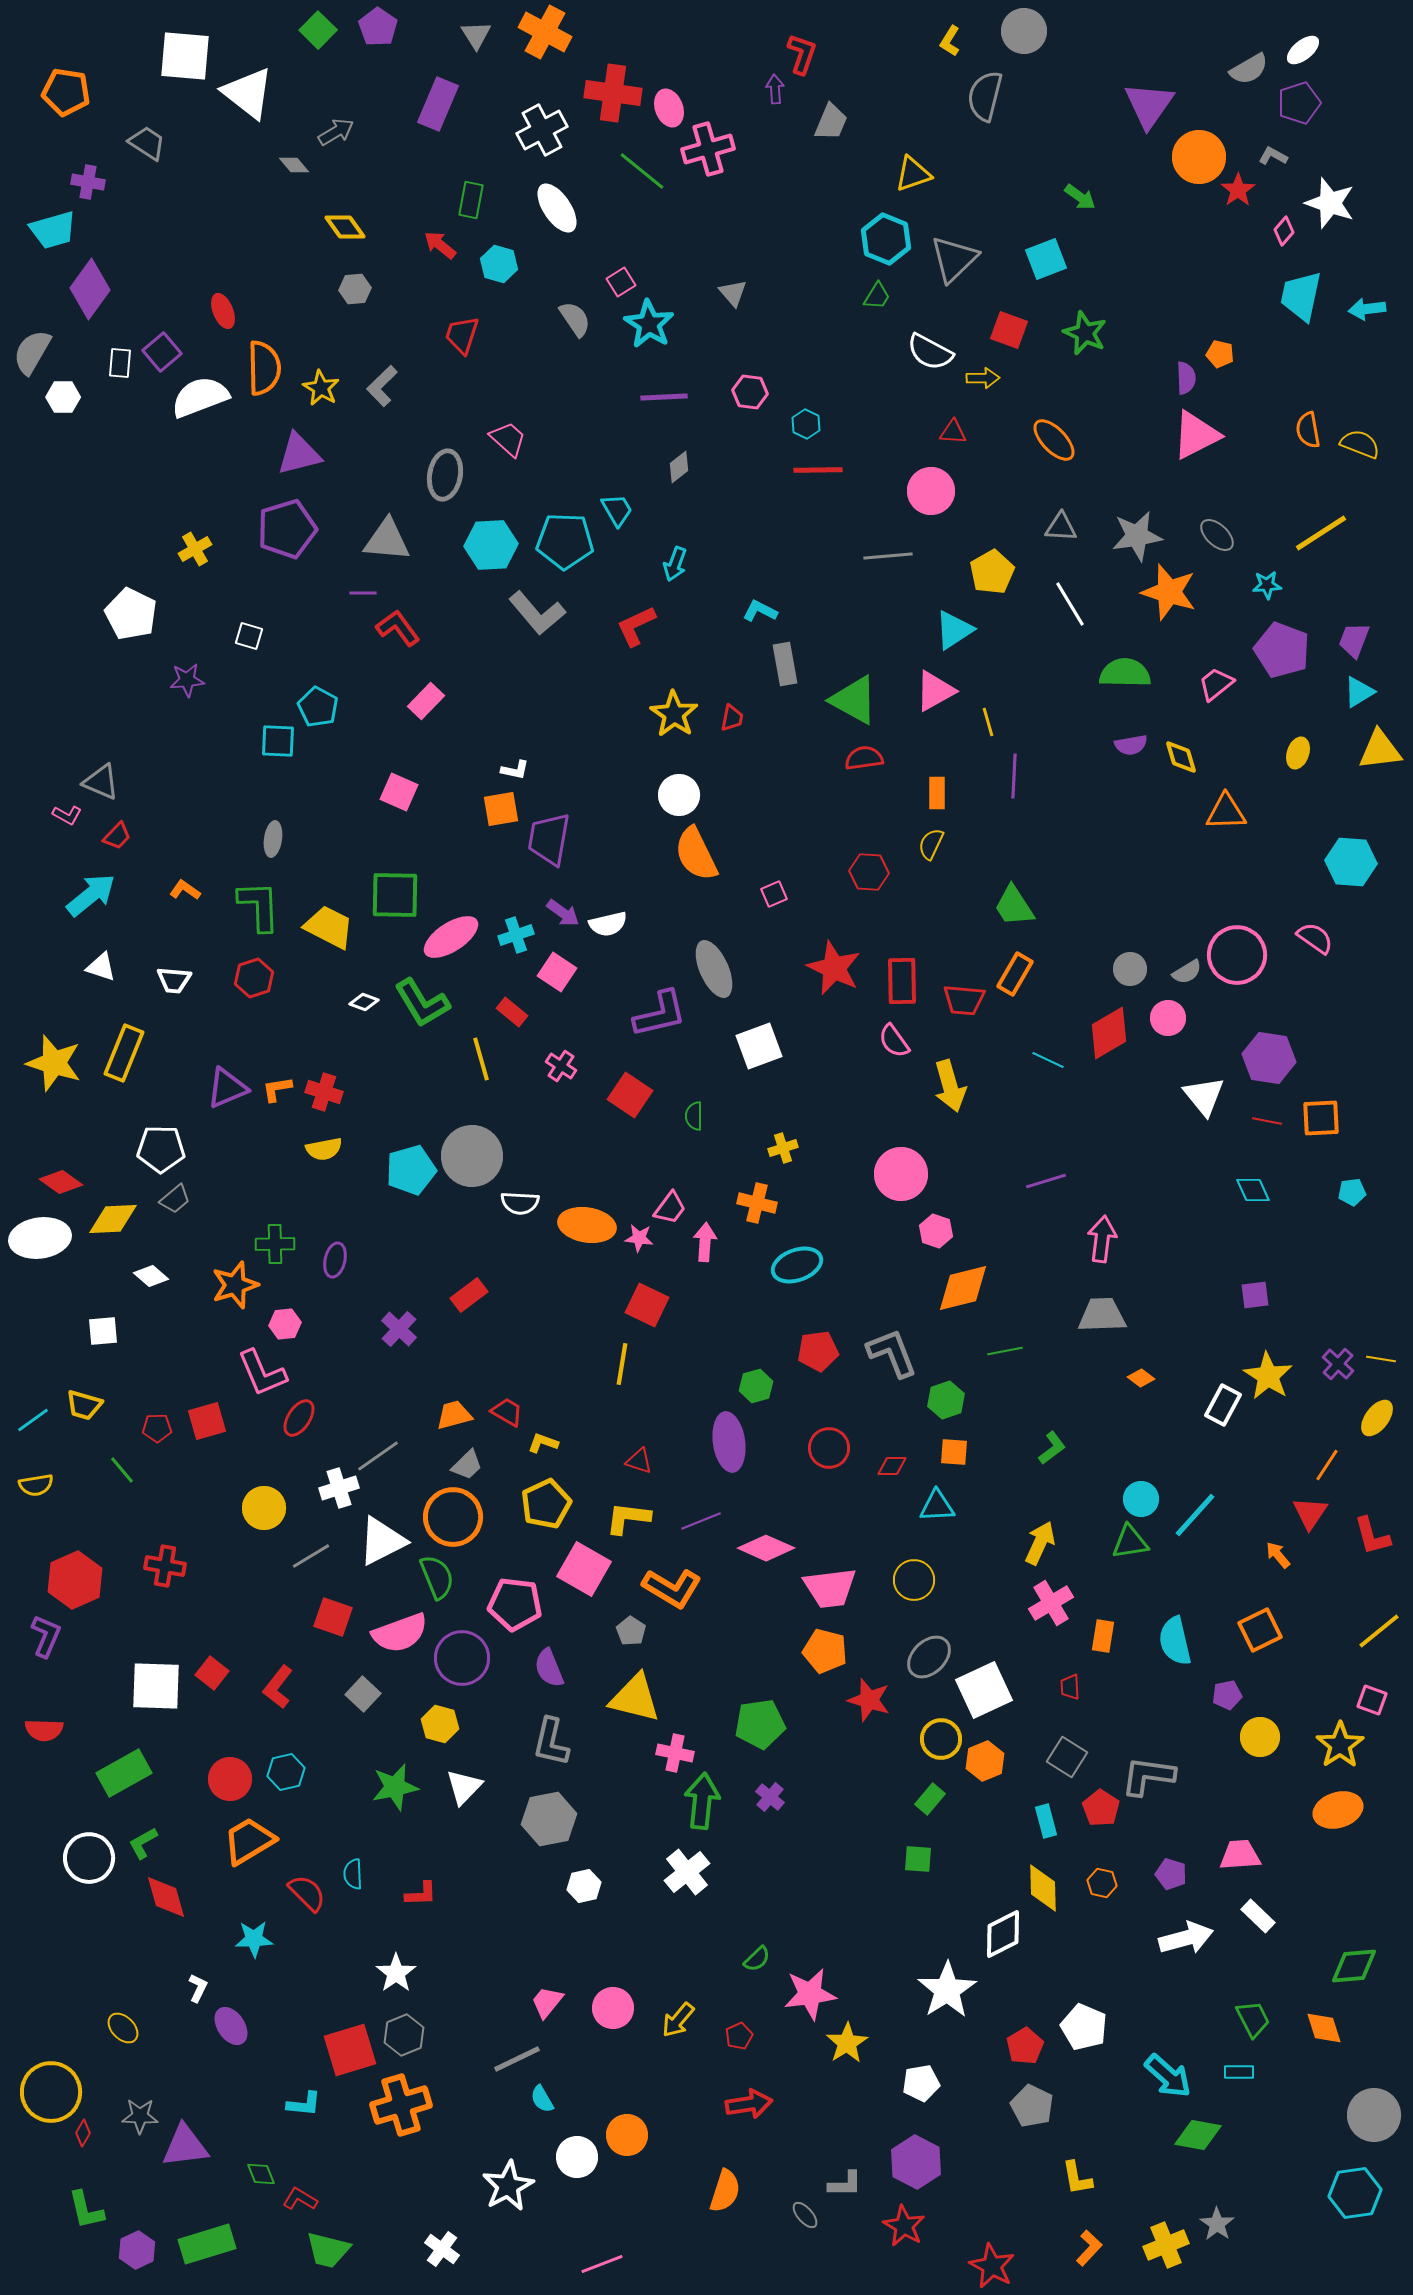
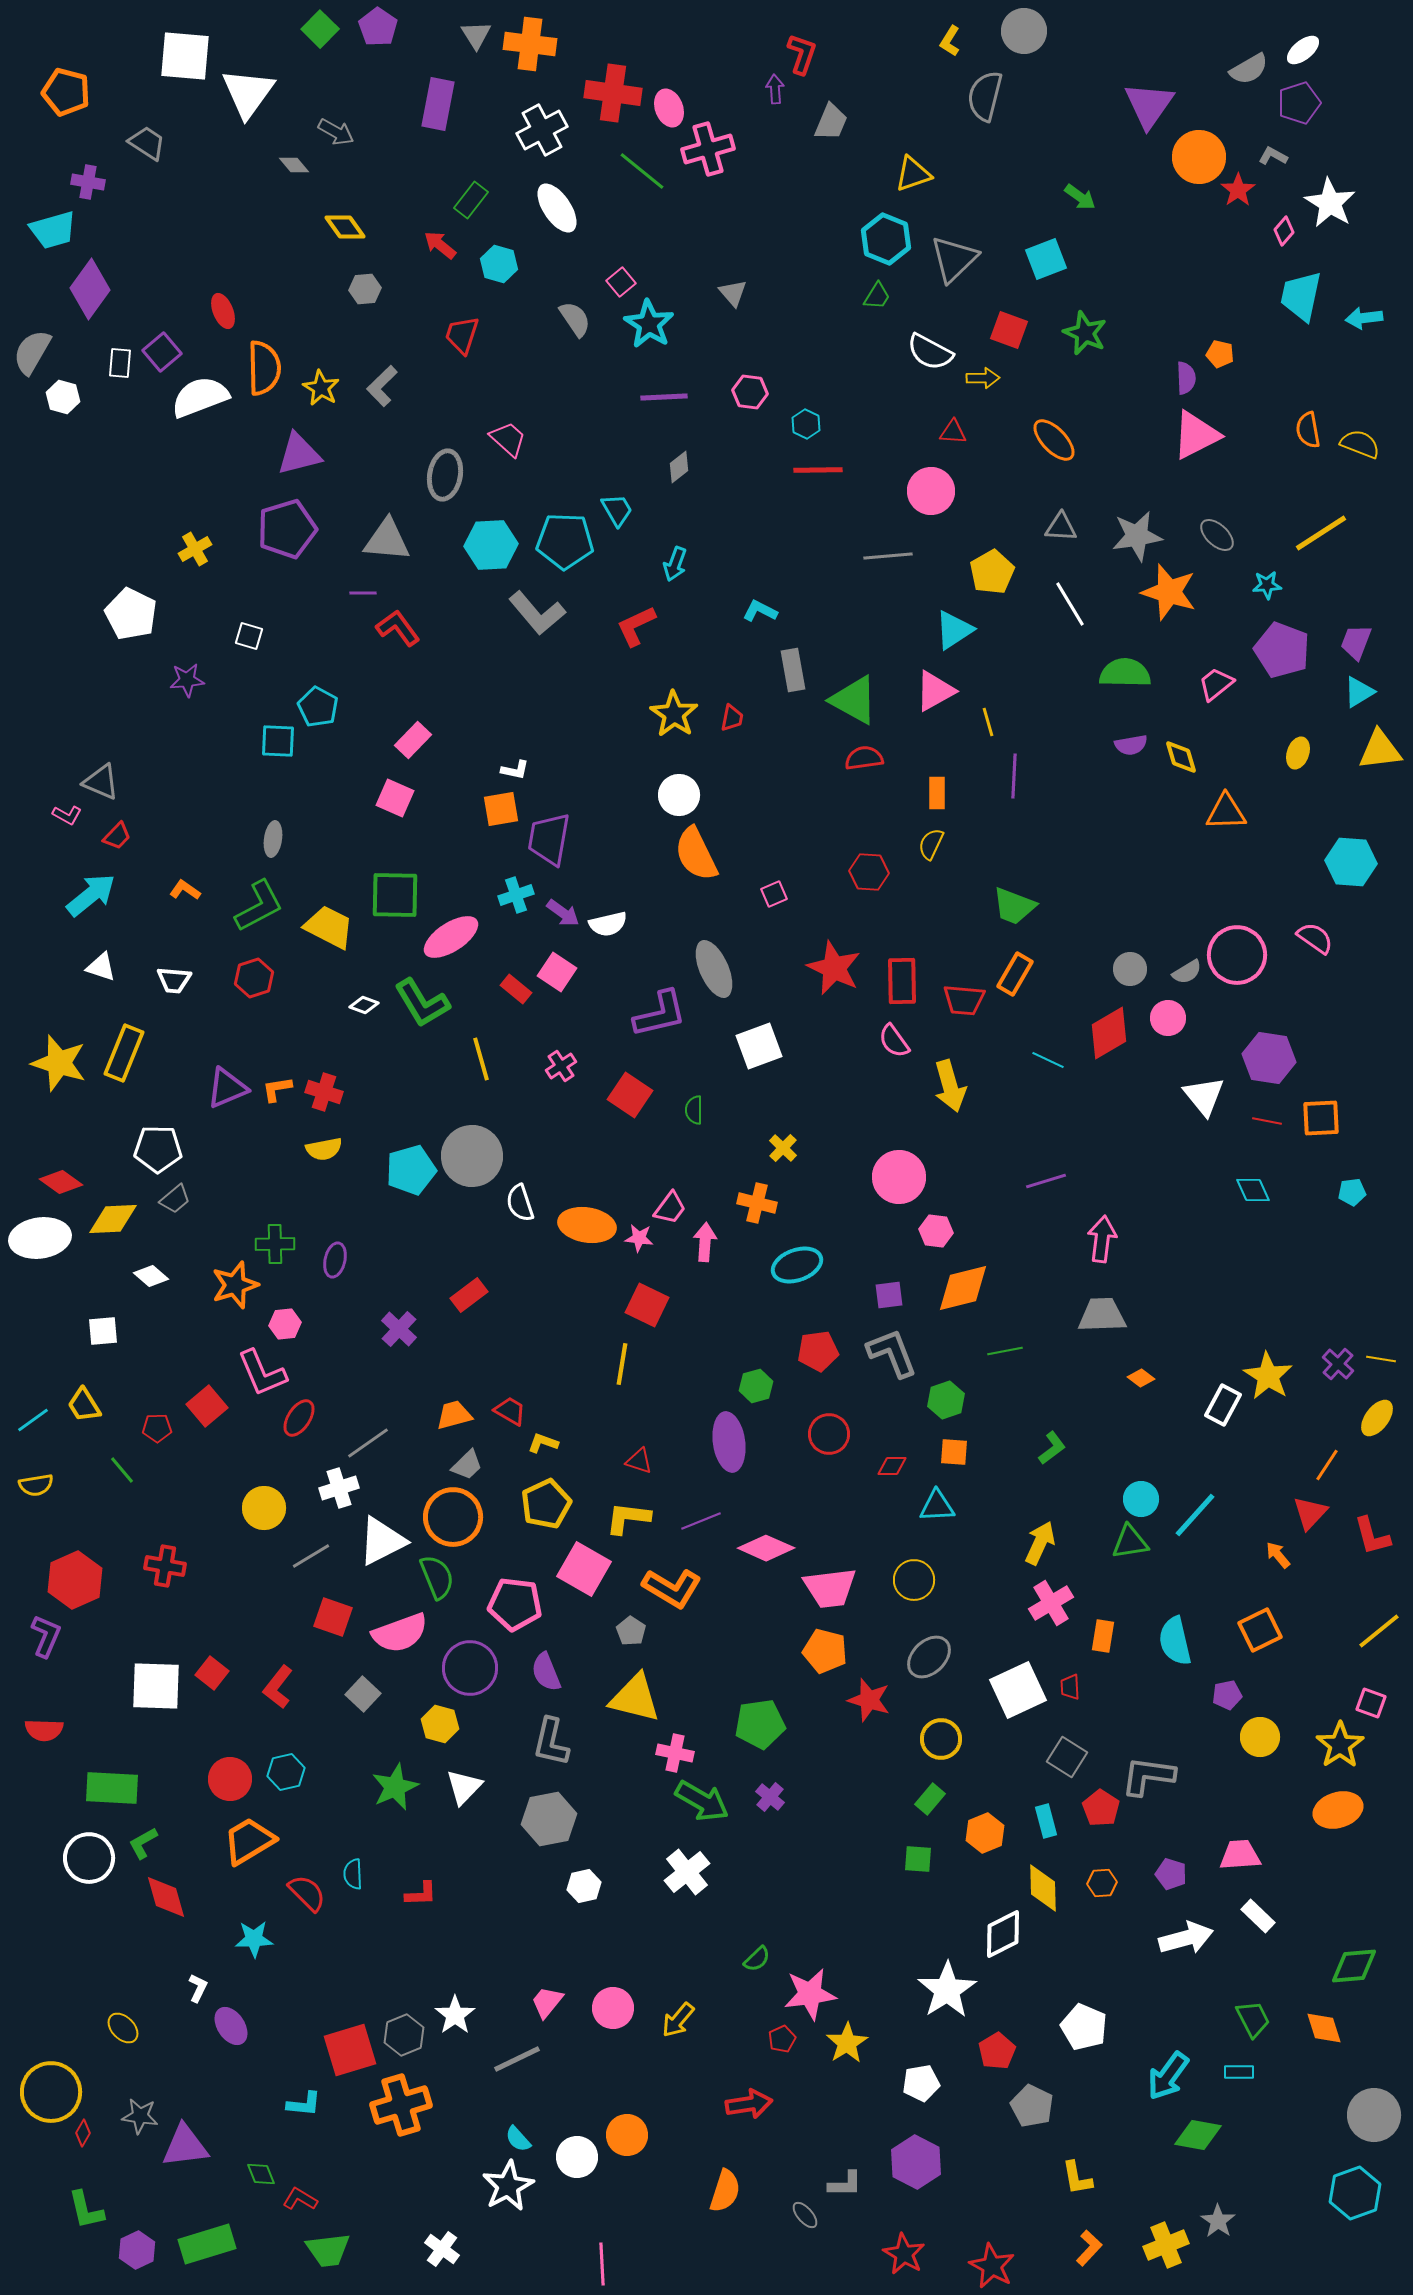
green square at (318, 30): moved 2 px right, 1 px up
orange cross at (545, 32): moved 15 px left, 12 px down; rotated 21 degrees counterclockwise
orange pentagon at (66, 92): rotated 6 degrees clockwise
white triangle at (248, 93): rotated 28 degrees clockwise
purple rectangle at (438, 104): rotated 12 degrees counterclockwise
gray arrow at (336, 132): rotated 60 degrees clockwise
green rectangle at (471, 200): rotated 27 degrees clockwise
white star at (1330, 203): rotated 12 degrees clockwise
pink square at (621, 282): rotated 8 degrees counterclockwise
gray hexagon at (355, 289): moved 10 px right
cyan arrow at (1367, 309): moved 3 px left, 9 px down
white hexagon at (63, 397): rotated 16 degrees clockwise
purple trapezoid at (1354, 640): moved 2 px right, 2 px down
gray rectangle at (785, 664): moved 8 px right, 6 px down
pink rectangle at (426, 701): moved 13 px left, 39 px down
pink square at (399, 792): moved 4 px left, 6 px down
green L-shape at (259, 906): rotated 64 degrees clockwise
green trapezoid at (1014, 906): rotated 36 degrees counterclockwise
cyan cross at (516, 935): moved 40 px up
white diamond at (364, 1002): moved 3 px down
red rectangle at (512, 1012): moved 4 px right, 23 px up
yellow star at (54, 1063): moved 5 px right
pink cross at (561, 1066): rotated 24 degrees clockwise
green semicircle at (694, 1116): moved 6 px up
yellow cross at (783, 1148): rotated 28 degrees counterclockwise
white pentagon at (161, 1149): moved 3 px left
pink circle at (901, 1174): moved 2 px left, 3 px down
white semicircle at (520, 1203): rotated 69 degrees clockwise
pink hexagon at (936, 1231): rotated 12 degrees counterclockwise
purple square at (1255, 1295): moved 366 px left
yellow trapezoid at (84, 1405): rotated 42 degrees clockwise
red trapezoid at (507, 1412): moved 3 px right, 1 px up
red square at (207, 1421): moved 15 px up; rotated 24 degrees counterclockwise
red circle at (829, 1448): moved 14 px up
gray line at (378, 1456): moved 10 px left, 13 px up
red triangle at (1310, 1513): rotated 9 degrees clockwise
purple circle at (462, 1658): moved 8 px right, 10 px down
purple semicircle at (549, 1668): moved 3 px left, 4 px down
white square at (984, 1690): moved 34 px right
pink square at (1372, 1700): moved 1 px left, 3 px down
orange hexagon at (985, 1761): moved 72 px down
green rectangle at (124, 1773): moved 12 px left, 15 px down; rotated 32 degrees clockwise
green star at (395, 1787): rotated 12 degrees counterclockwise
green arrow at (702, 1801): rotated 114 degrees clockwise
orange hexagon at (1102, 1883): rotated 16 degrees counterclockwise
white star at (396, 1973): moved 59 px right, 42 px down
red pentagon at (739, 2036): moved 43 px right, 3 px down
red pentagon at (1025, 2046): moved 28 px left, 5 px down
cyan arrow at (1168, 2076): rotated 84 degrees clockwise
cyan semicircle at (542, 2099): moved 24 px left, 40 px down; rotated 12 degrees counterclockwise
gray star at (140, 2116): rotated 6 degrees clockwise
cyan hexagon at (1355, 2193): rotated 12 degrees counterclockwise
gray star at (1217, 2224): moved 1 px right, 3 px up
red star at (904, 2226): moved 28 px down
green trapezoid at (328, 2250): rotated 21 degrees counterclockwise
pink line at (602, 2264): rotated 72 degrees counterclockwise
